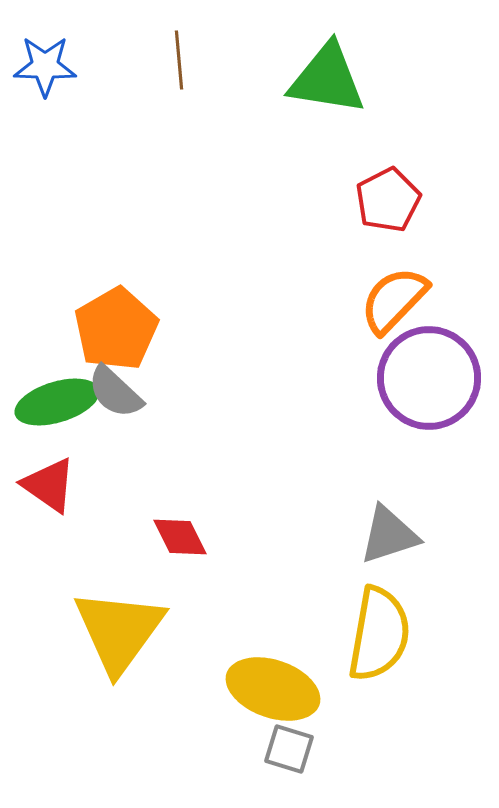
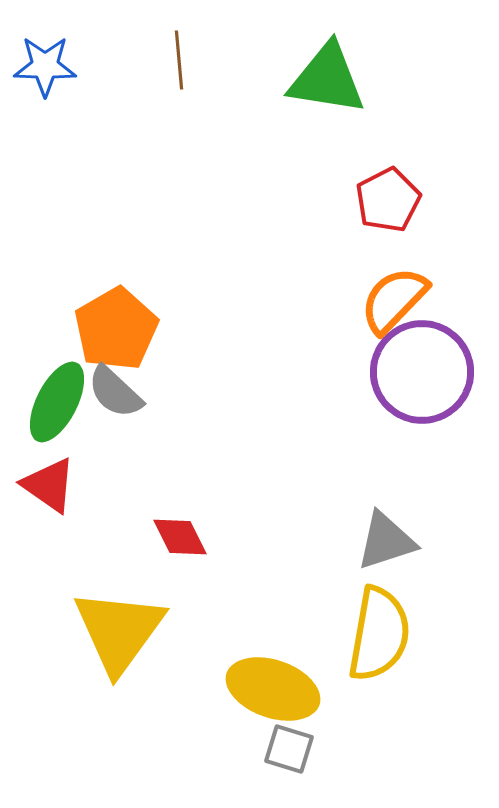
purple circle: moved 7 px left, 6 px up
green ellipse: rotated 46 degrees counterclockwise
gray triangle: moved 3 px left, 6 px down
